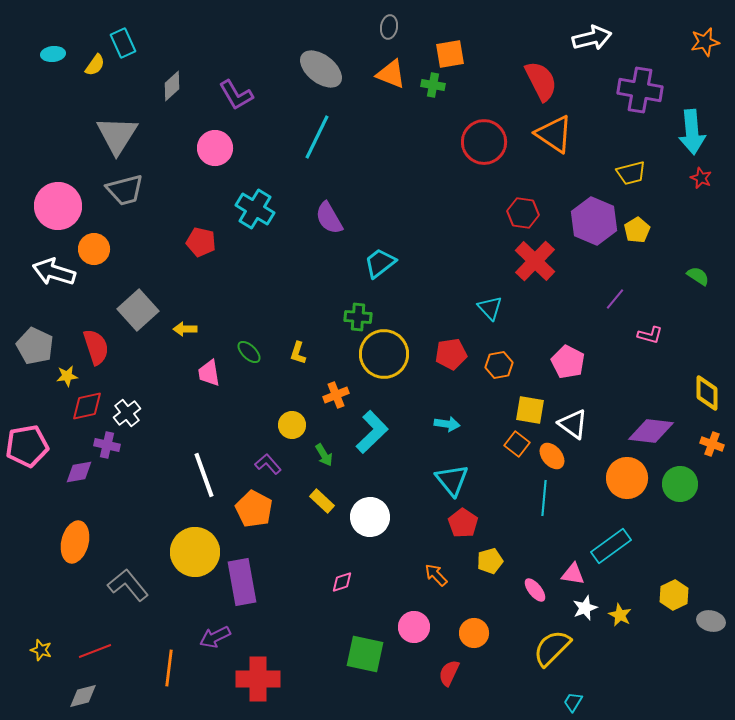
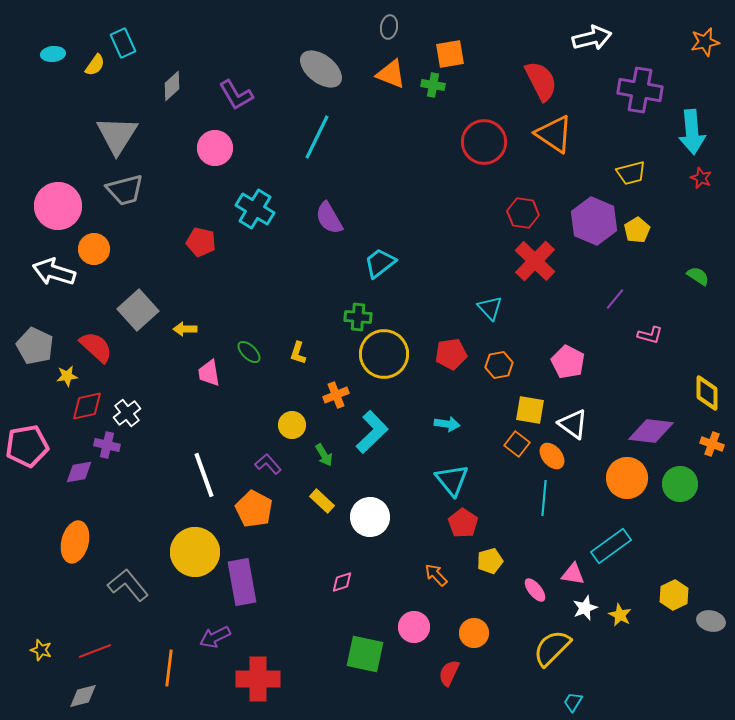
red semicircle at (96, 347): rotated 30 degrees counterclockwise
